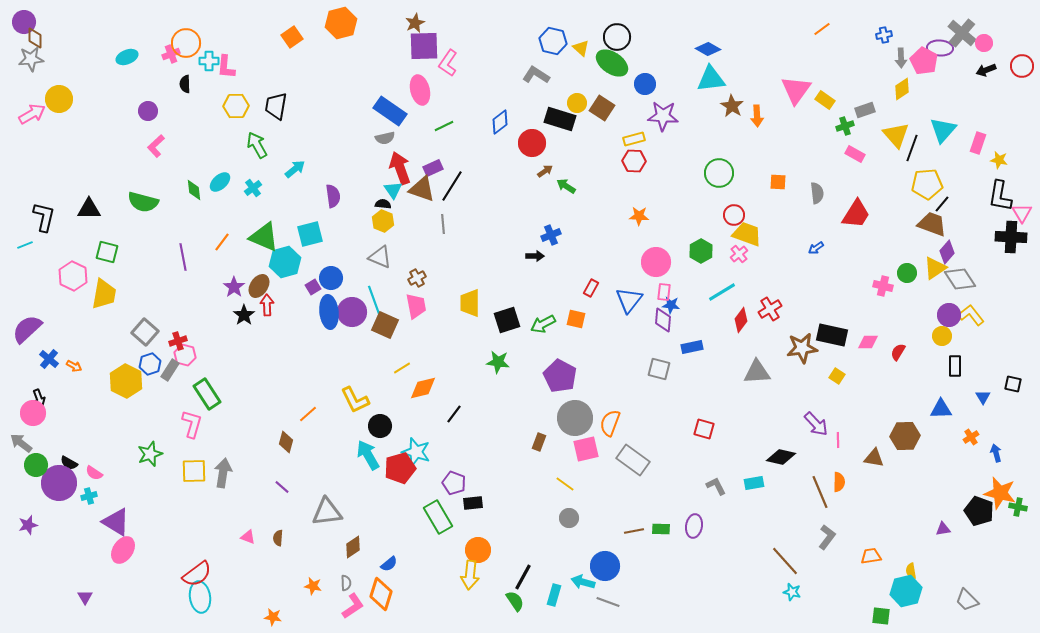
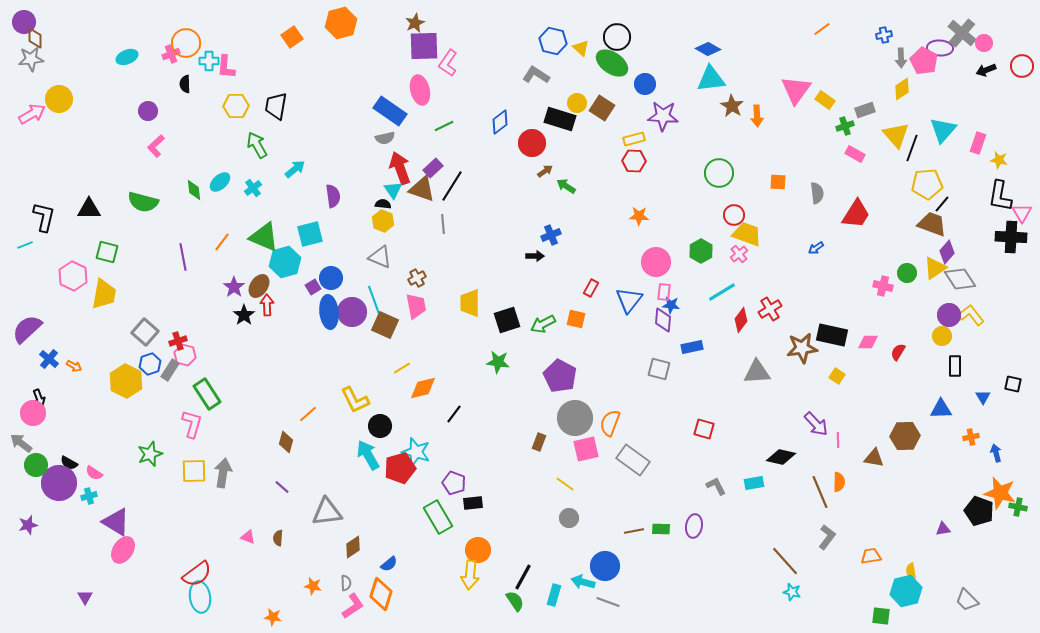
purple rectangle at (433, 168): rotated 18 degrees counterclockwise
orange cross at (971, 437): rotated 21 degrees clockwise
